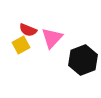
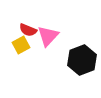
pink triangle: moved 4 px left, 2 px up
black hexagon: moved 1 px left
